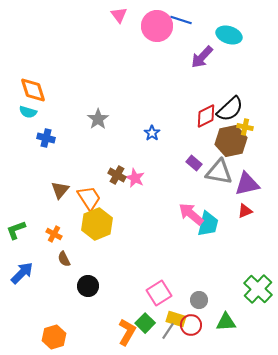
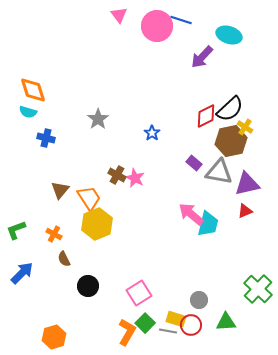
yellow cross: rotated 21 degrees clockwise
pink square: moved 20 px left
gray line: rotated 66 degrees clockwise
